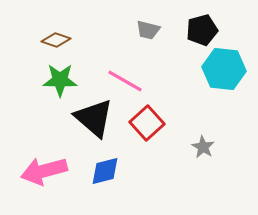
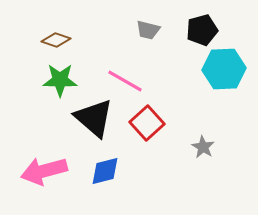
cyan hexagon: rotated 9 degrees counterclockwise
